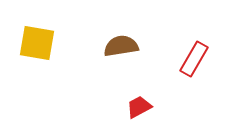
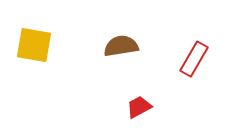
yellow square: moved 3 px left, 2 px down
